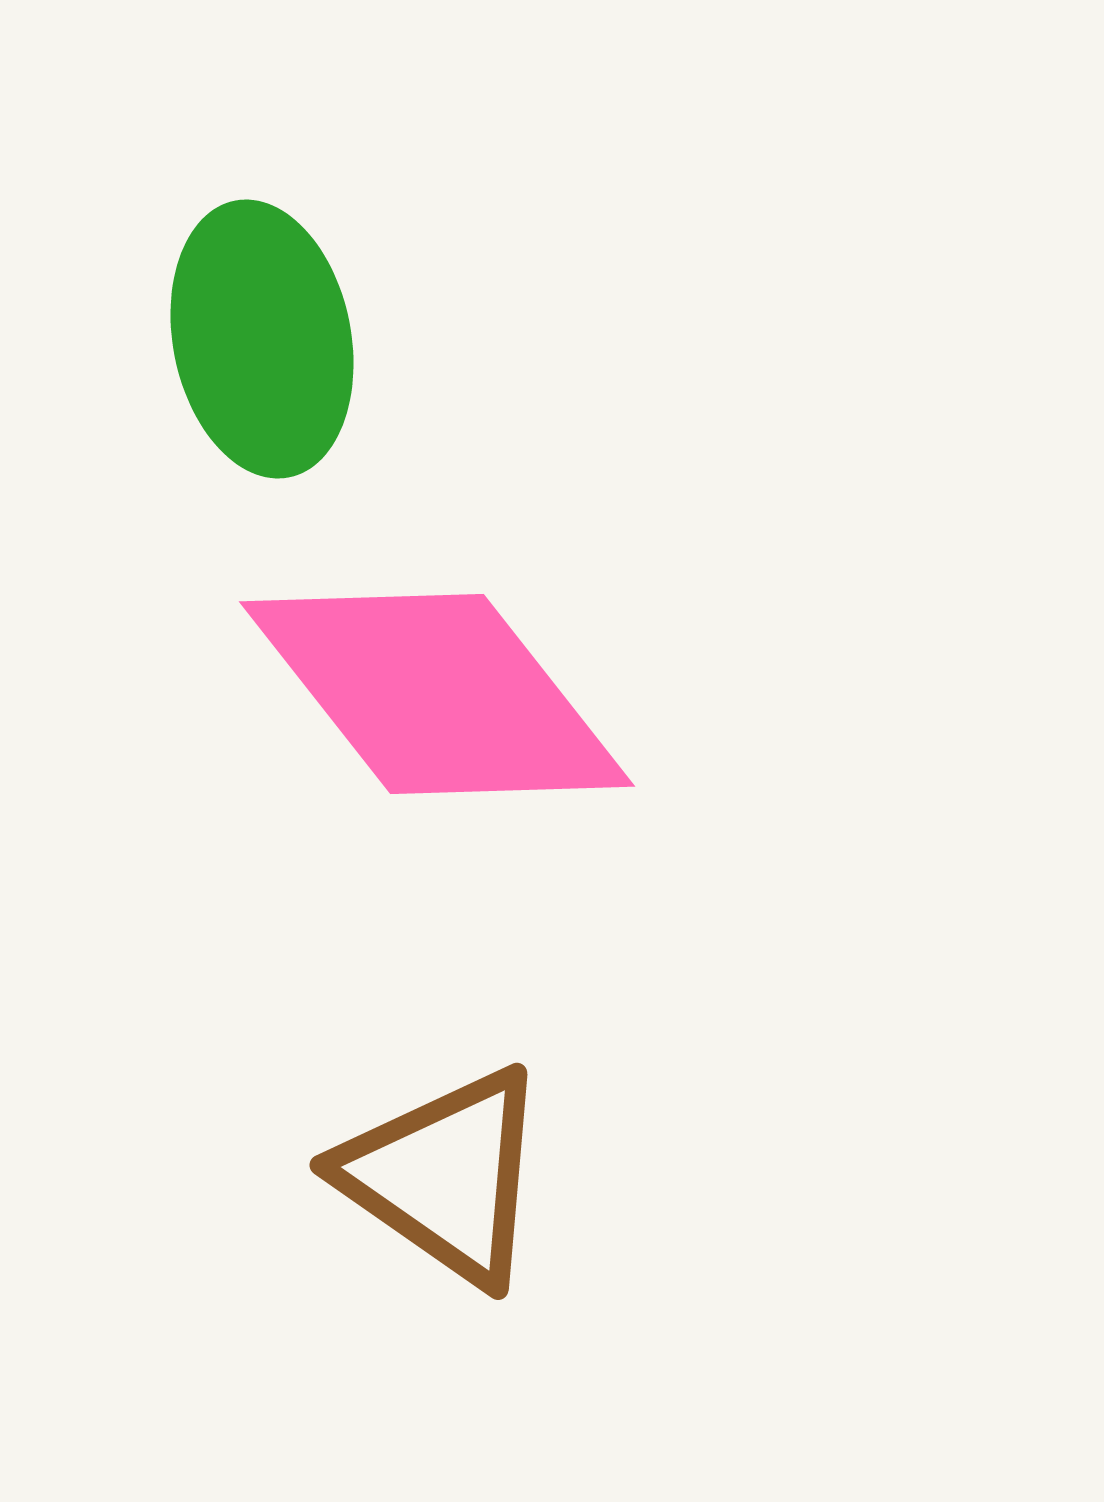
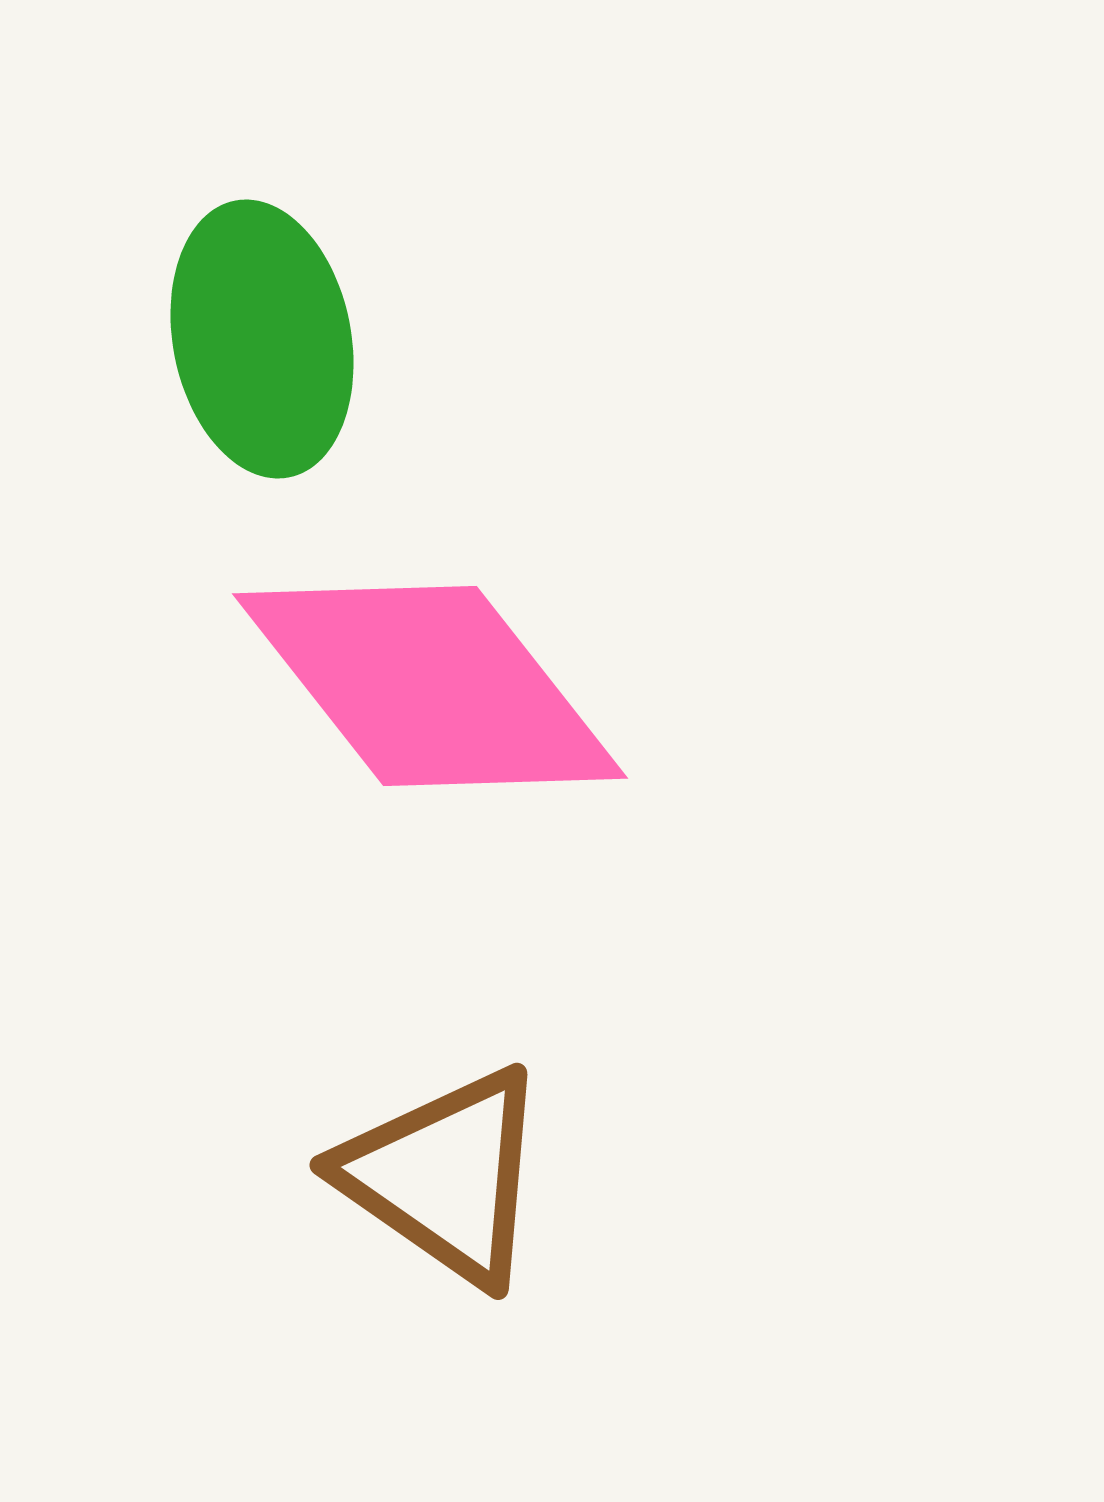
pink diamond: moved 7 px left, 8 px up
